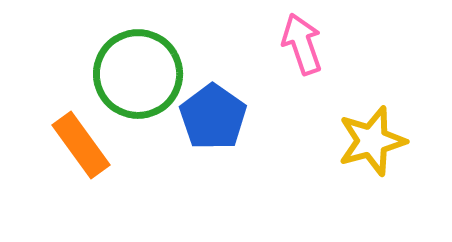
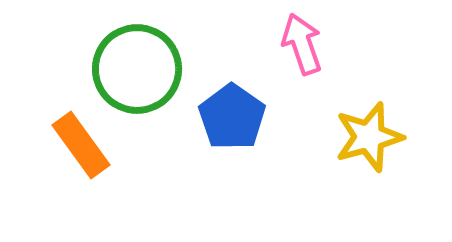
green circle: moved 1 px left, 5 px up
blue pentagon: moved 19 px right
yellow star: moved 3 px left, 4 px up
